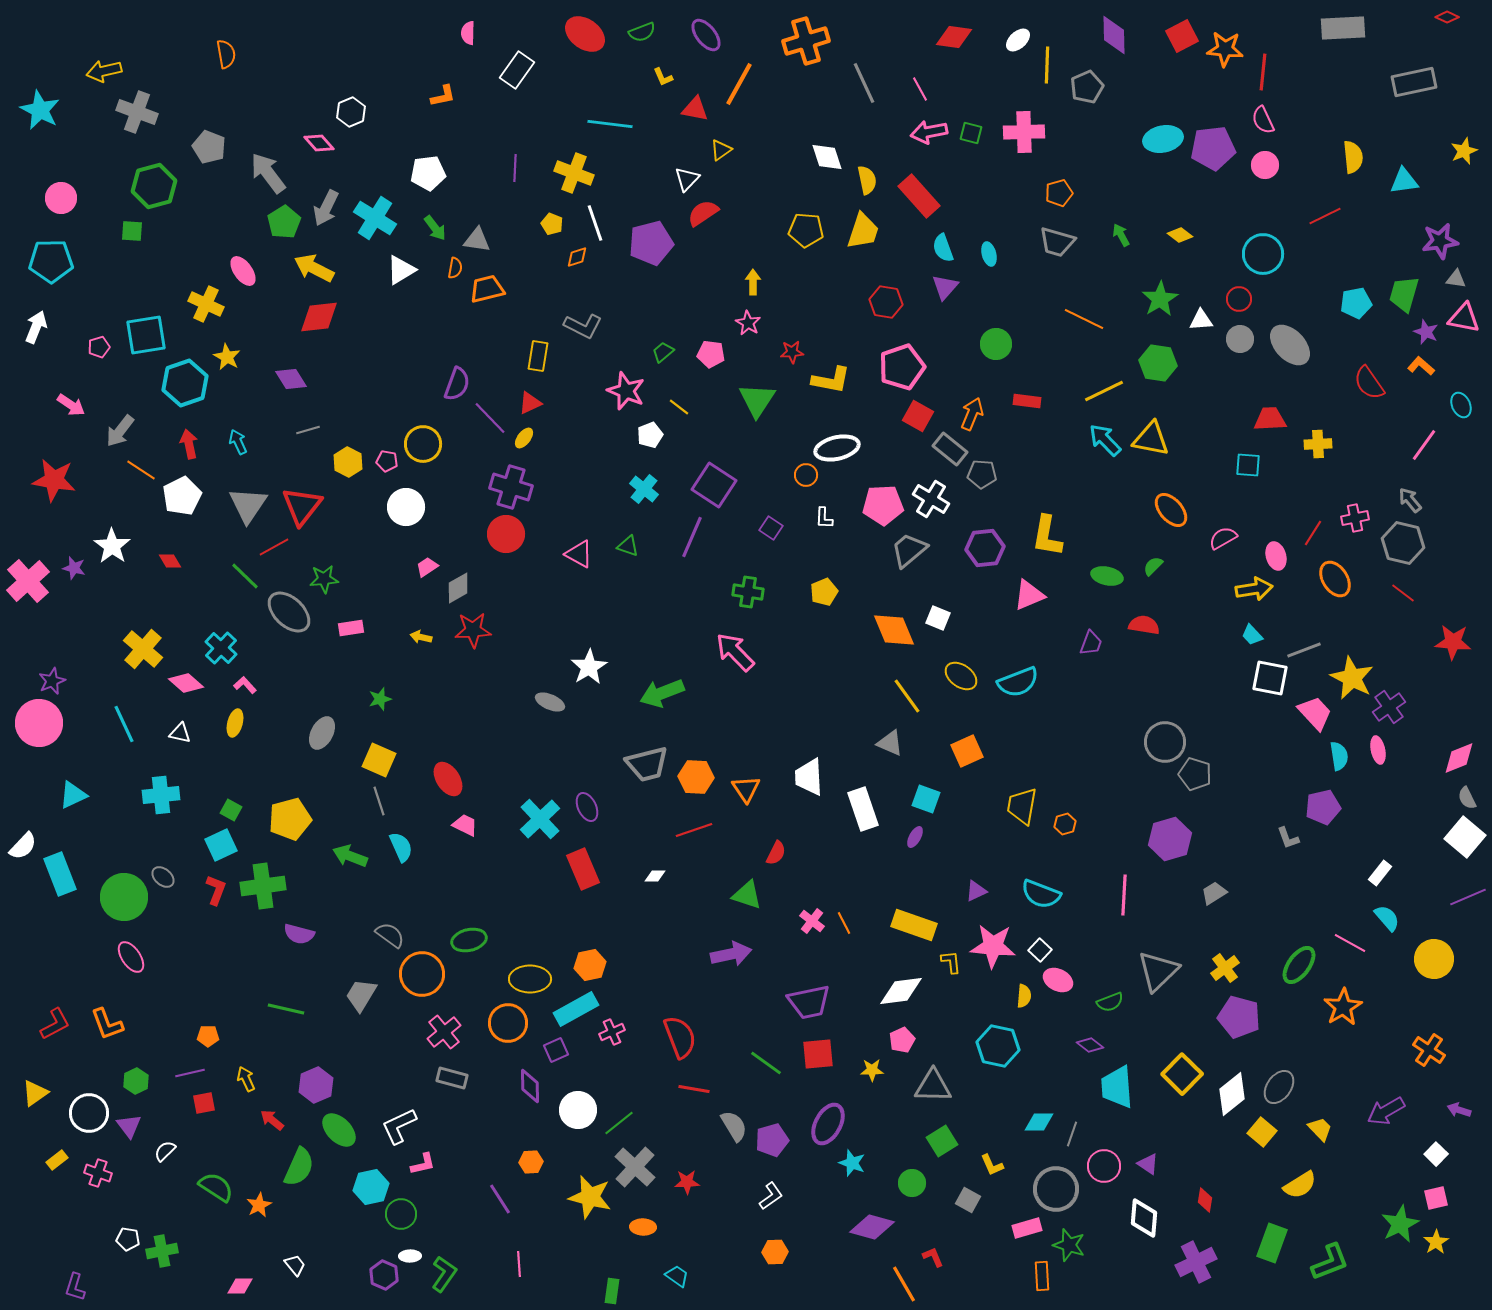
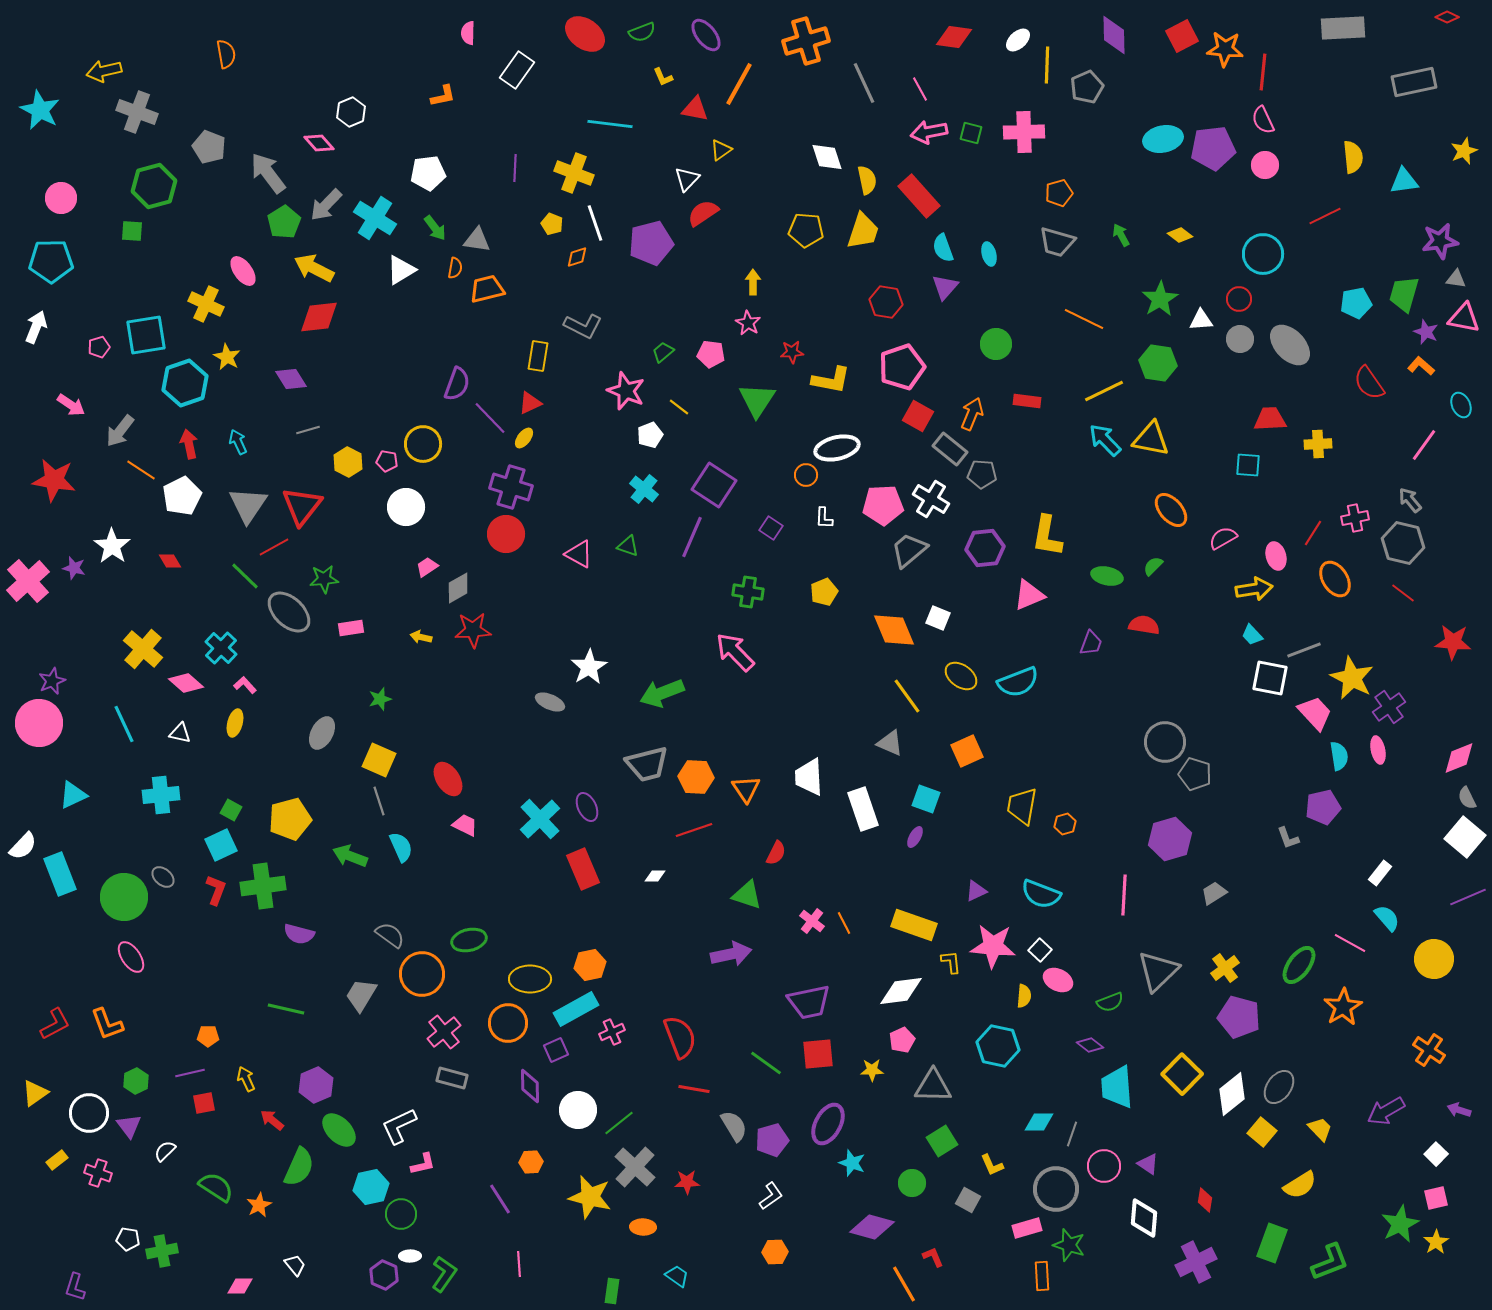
gray arrow at (326, 208): moved 3 px up; rotated 18 degrees clockwise
